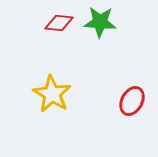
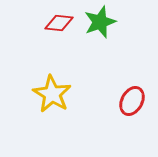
green star: rotated 24 degrees counterclockwise
